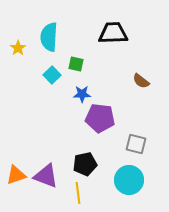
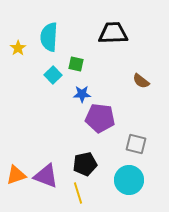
cyan square: moved 1 px right
yellow line: rotated 10 degrees counterclockwise
